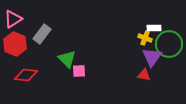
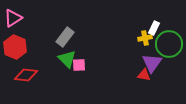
pink triangle: moved 1 px up
white rectangle: rotated 64 degrees counterclockwise
gray rectangle: moved 23 px right, 3 px down
yellow cross: rotated 32 degrees counterclockwise
red hexagon: moved 3 px down
purple triangle: moved 6 px down
pink square: moved 6 px up
